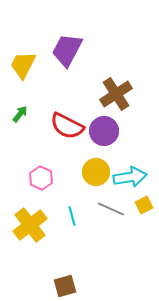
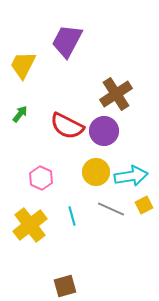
purple trapezoid: moved 9 px up
cyan arrow: moved 1 px right, 1 px up
